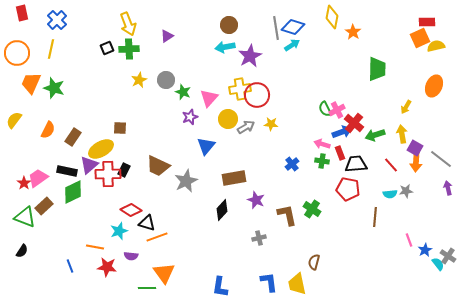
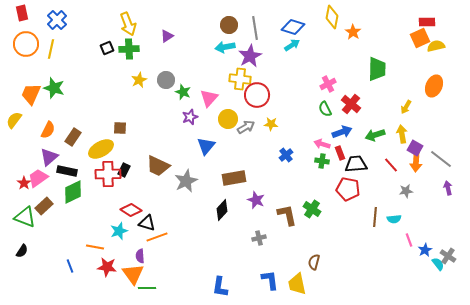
gray line at (276, 28): moved 21 px left
orange circle at (17, 53): moved 9 px right, 9 px up
orange trapezoid at (31, 83): moved 11 px down
yellow cross at (240, 89): moved 10 px up; rotated 15 degrees clockwise
pink cross at (337, 110): moved 9 px left, 26 px up
red cross at (354, 123): moved 3 px left, 19 px up
blue cross at (292, 164): moved 6 px left, 9 px up
purple triangle at (89, 165): moved 40 px left, 8 px up
cyan semicircle at (390, 194): moved 4 px right, 25 px down
purple semicircle at (131, 256): moved 9 px right; rotated 80 degrees clockwise
orange triangle at (164, 273): moved 31 px left, 1 px down
blue L-shape at (269, 282): moved 1 px right, 2 px up
